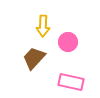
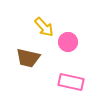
yellow arrow: moved 1 px right, 1 px down; rotated 45 degrees counterclockwise
brown trapezoid: moved 6 px left; rotated 120 degrees counterclockwise
